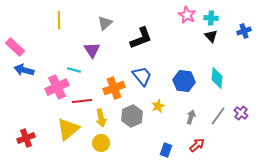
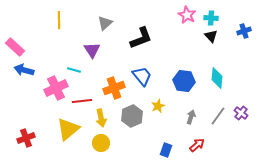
pink cross: moved 1 px left, 1 px down
